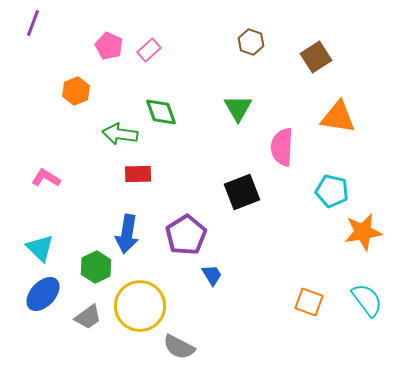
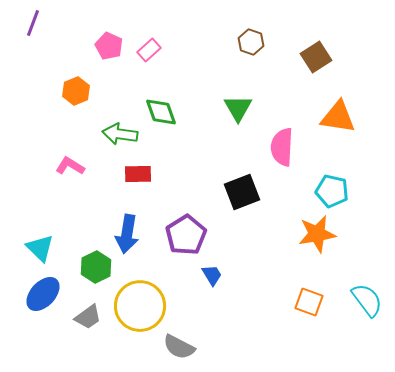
pink L-shape: moved 24 px right, 12 px up
orange star: moved 46 px left, 2 px down
